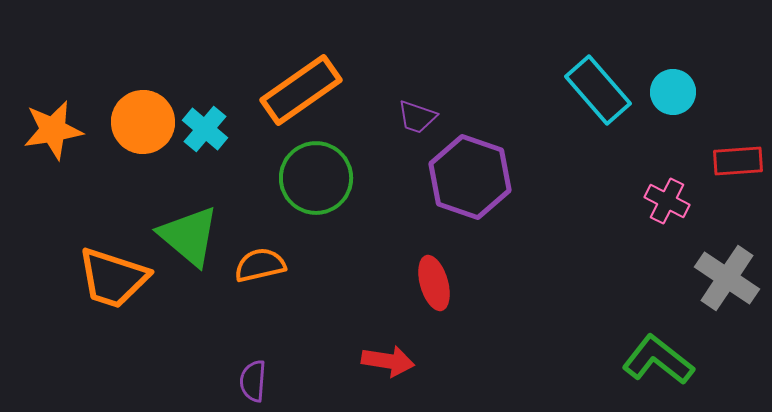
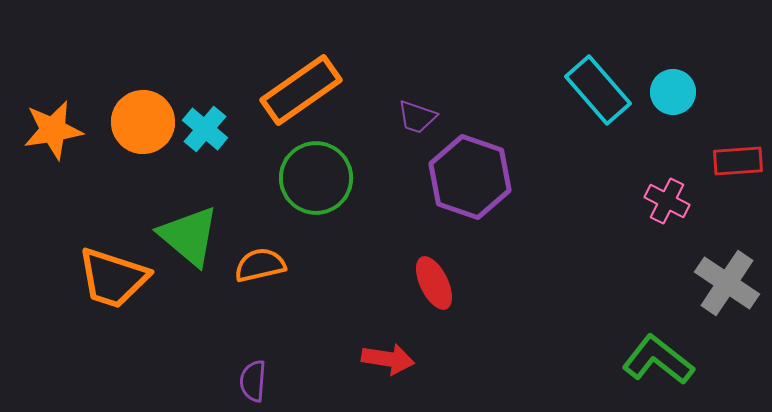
gray cross: moved 5 px down
red ellipse: rotated 10 degrees counterclockwise
red arrow: moved 2 px up
